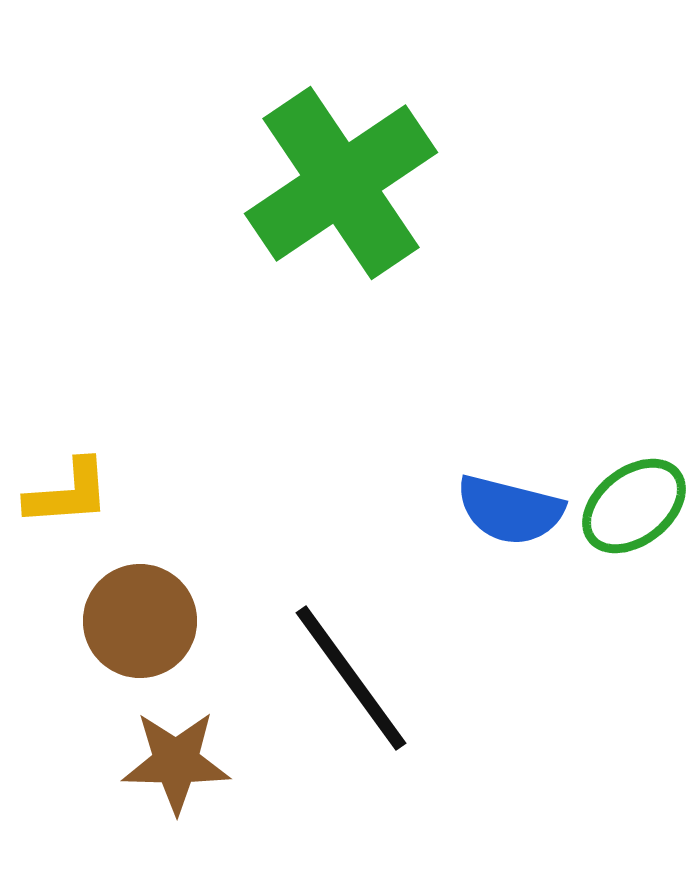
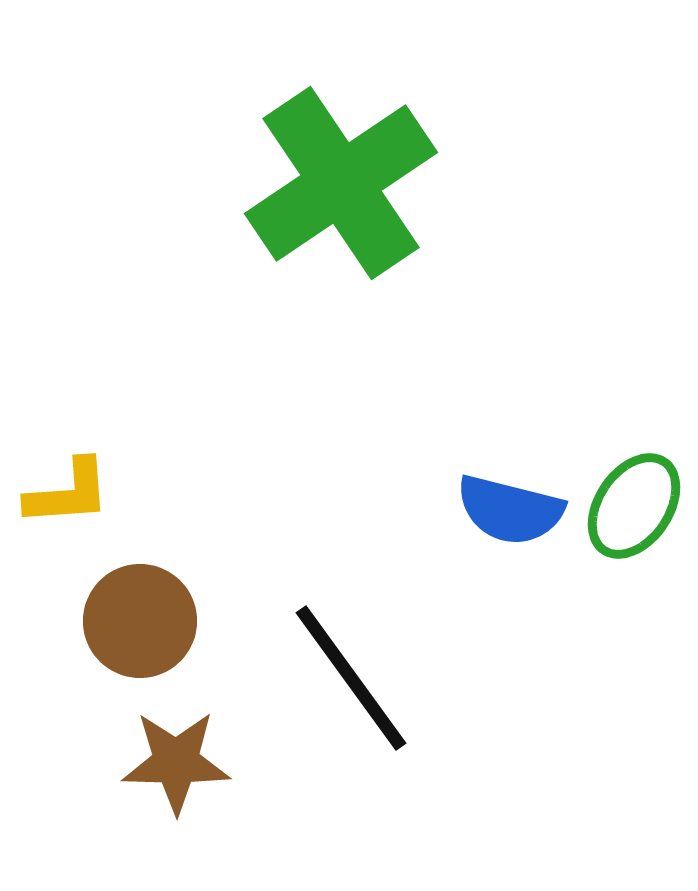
green ellipse: rotated 18 degrees counterclockwise
